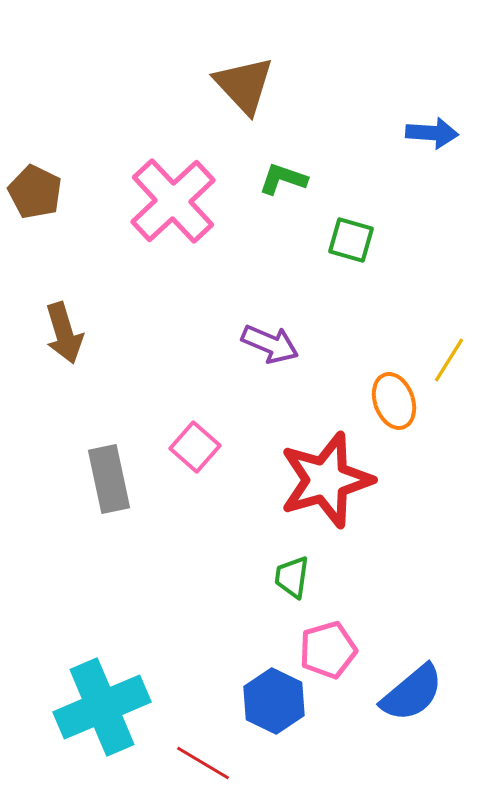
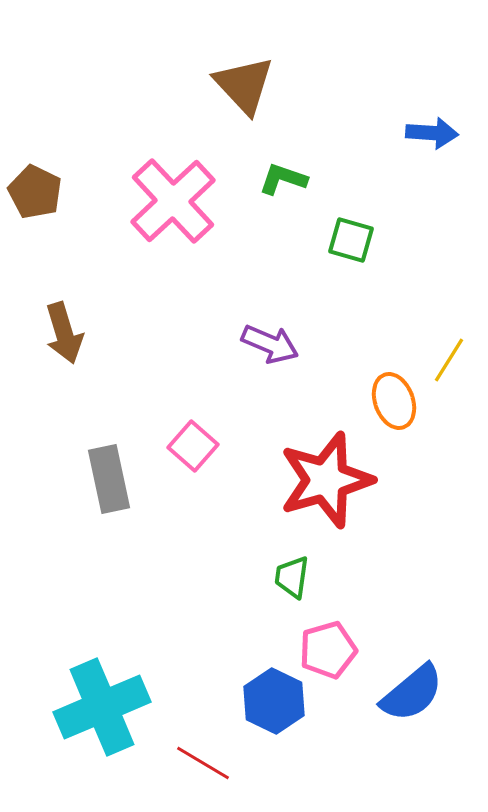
pink square: moved 2 px left, 1 px up
